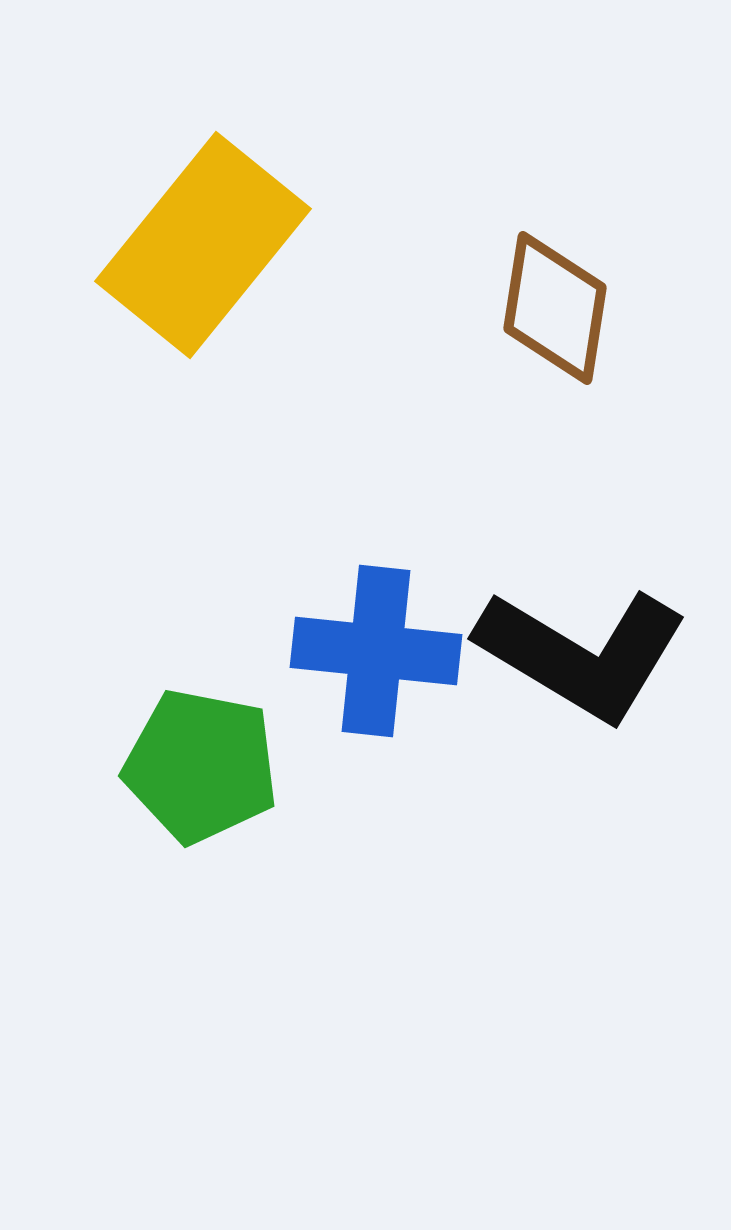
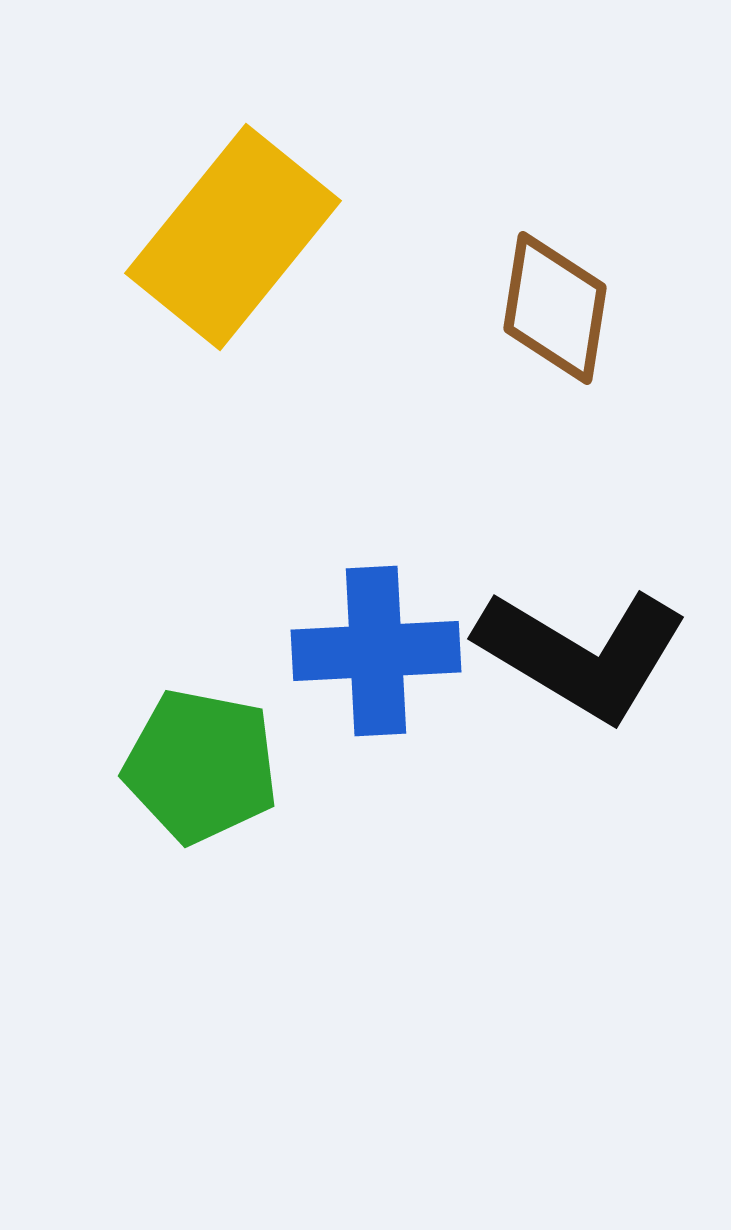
yellow rectangle: moved 30 px right, 8 px up
blue cross: rotated 9 degrees counterclockwise
